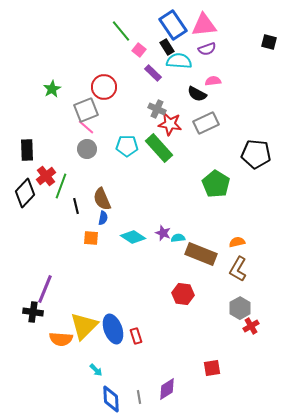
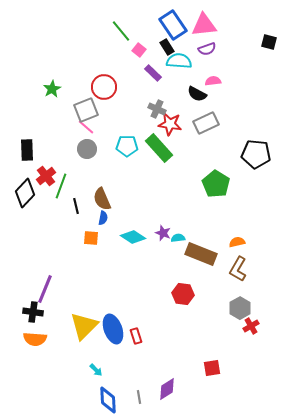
orange semicircle at (61, 339): moved 26 px left
blue diamond at (111, 399): moved 3 px left, 1 px down
